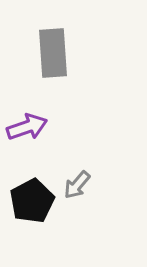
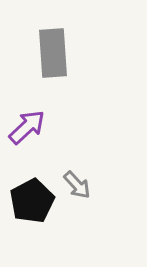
purple arrow: rotated 24 degrees counterclockwise
gray arrow: rotated 84 degrees counterclockwise
